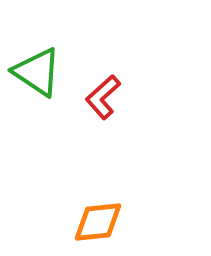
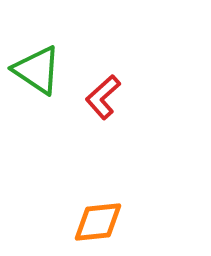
green triangle: moved 2 px up
